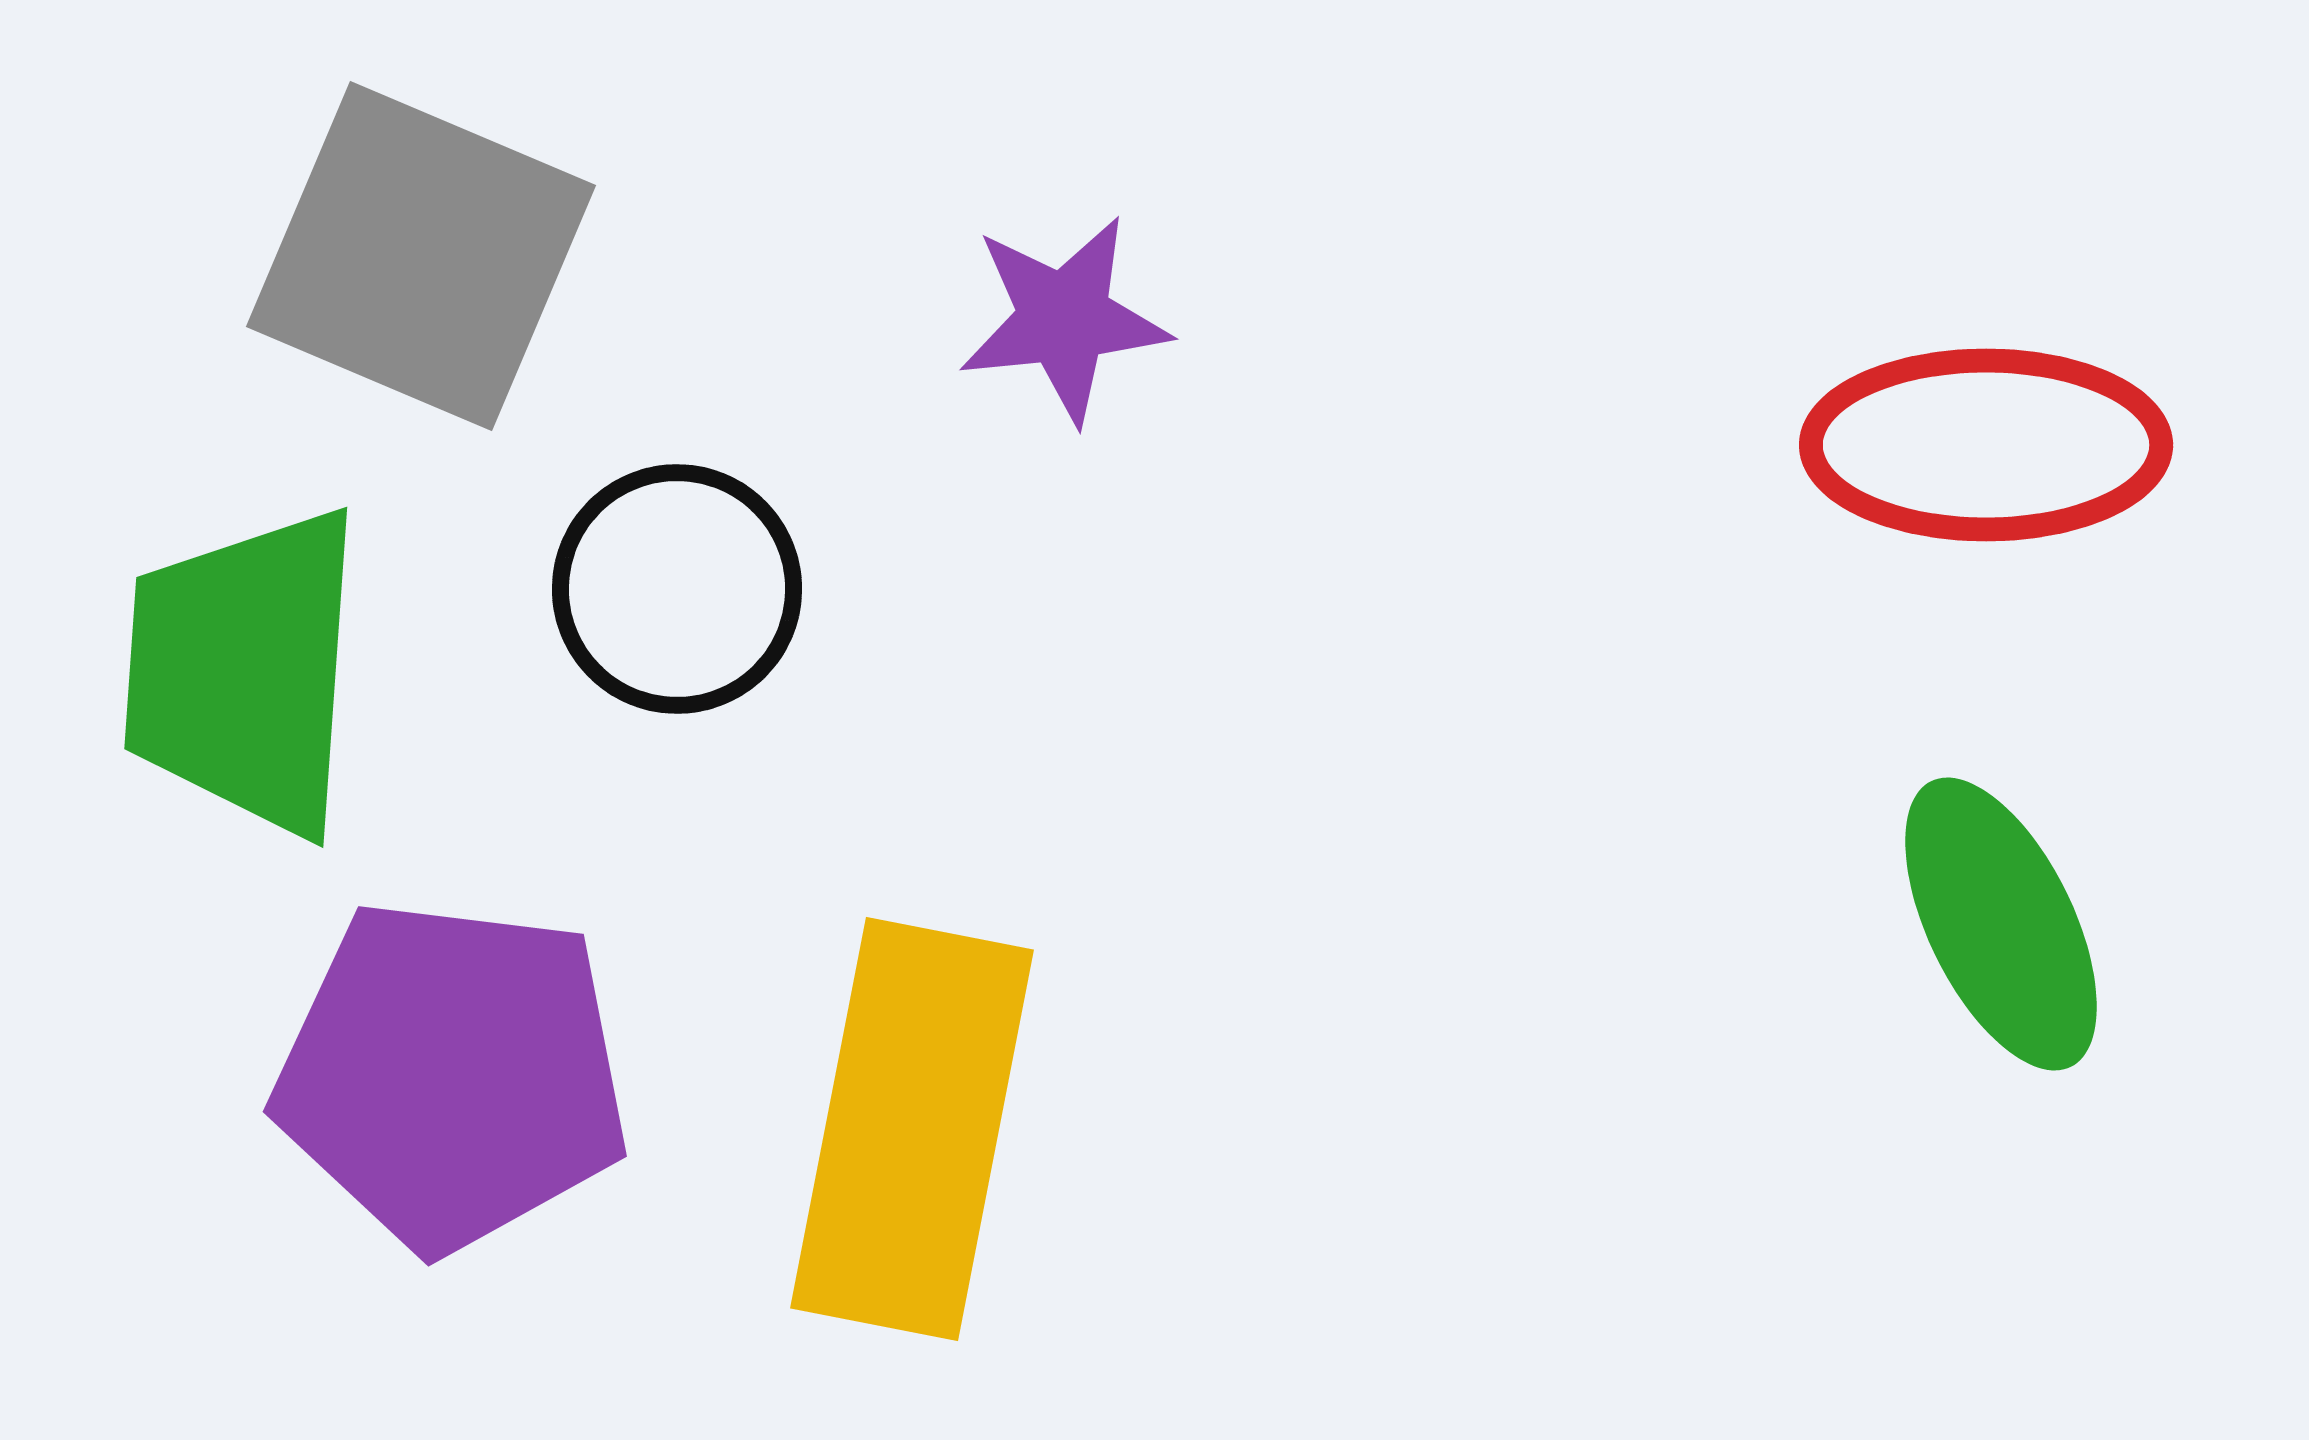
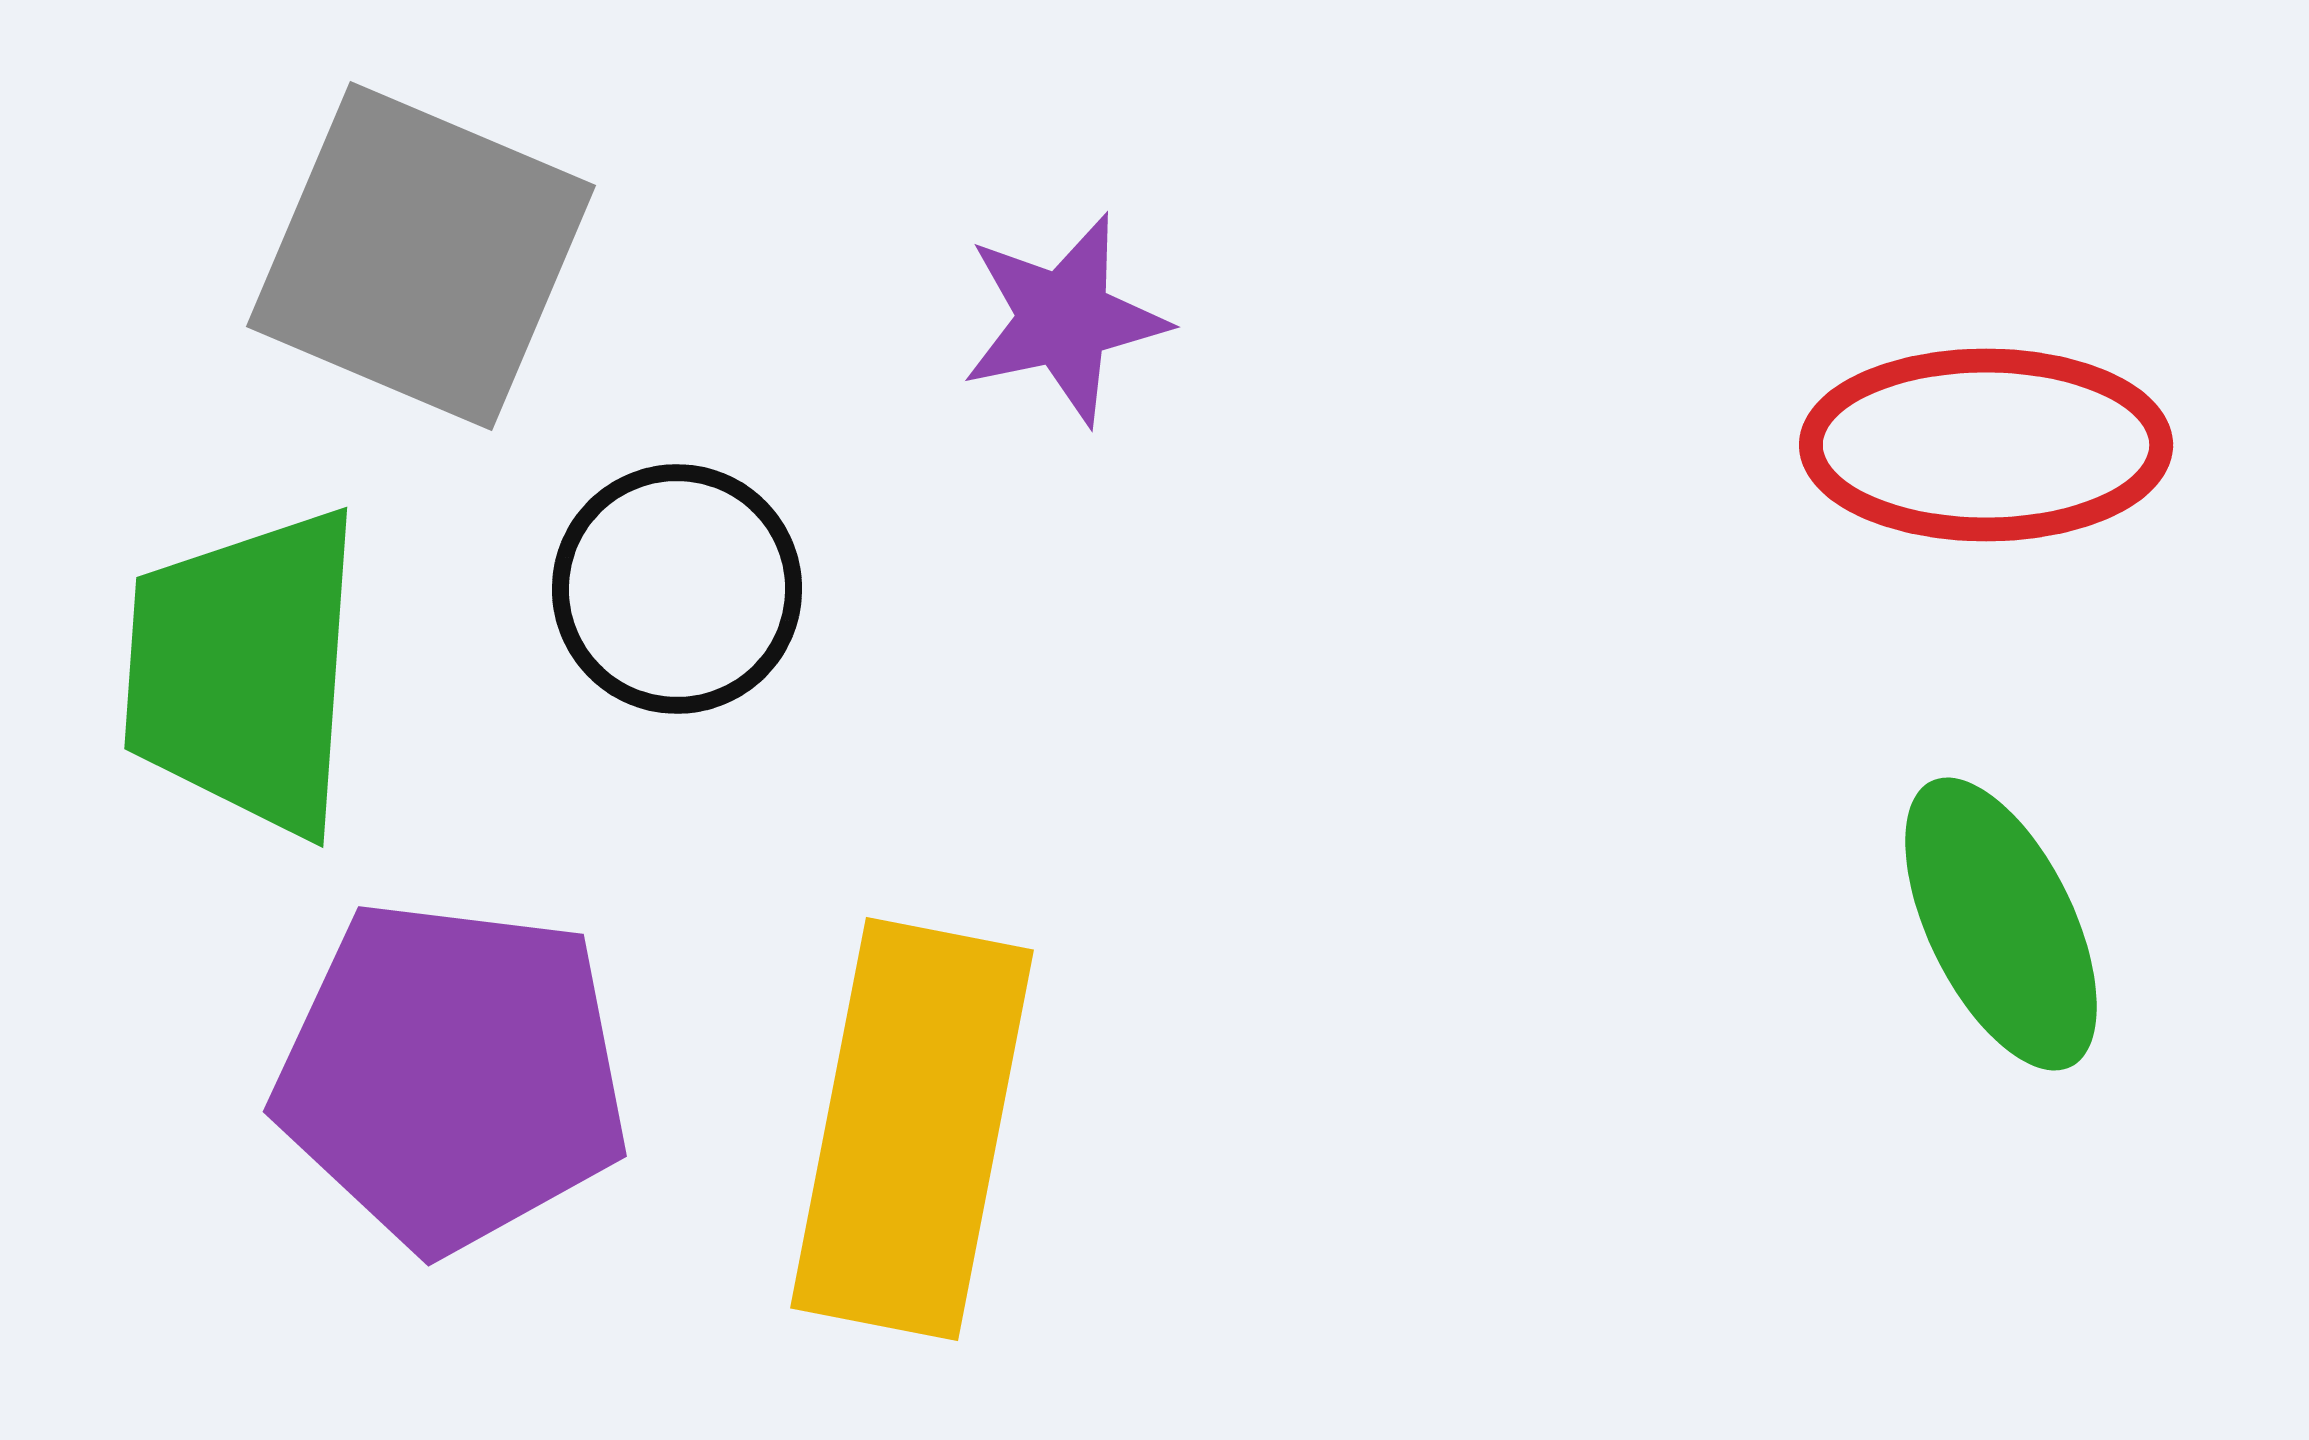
purple star: rotated 6 degrees counterclockwise
